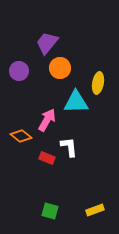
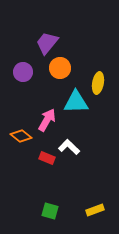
purple circle: moved 4 px right, 1 px down
white L-shape: rotated 40 degrees counterclockwise
